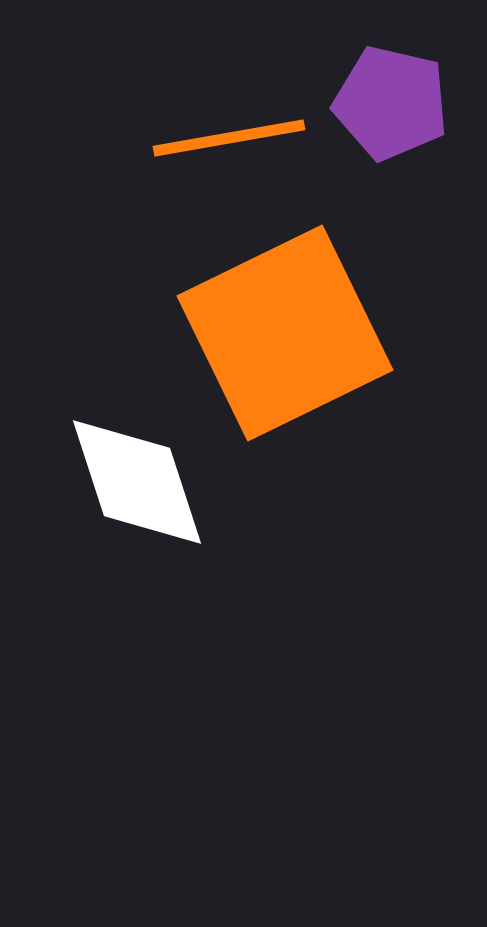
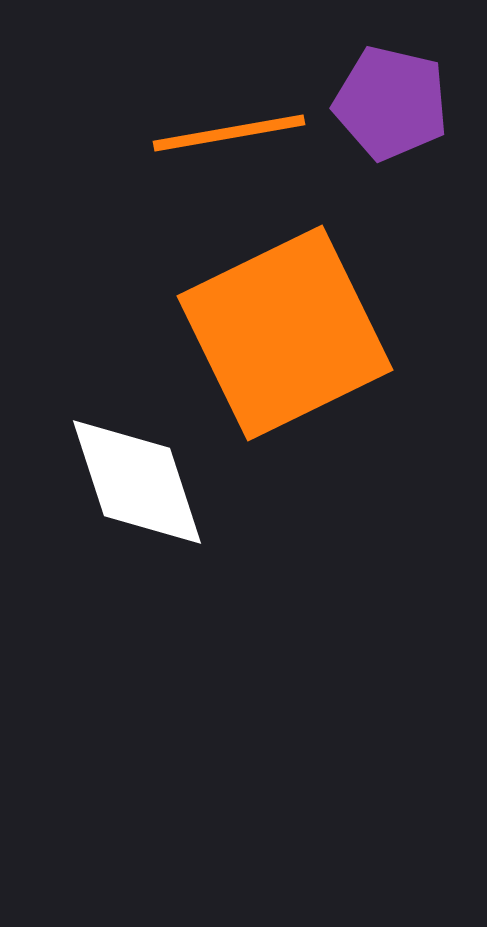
orange line: moved 5 px up
